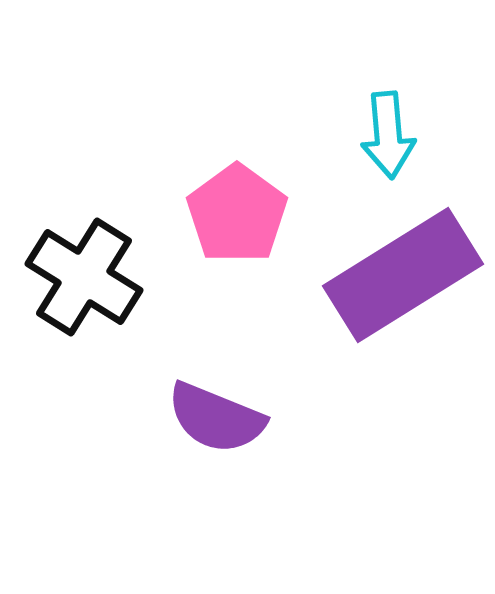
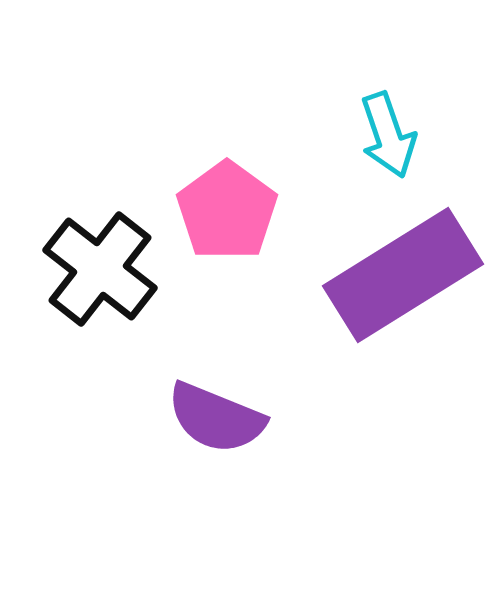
cyan arrow: rotated 14 degrees counterclockwise
pink pentagon: moved 10 px left, 3 px up
black cross: moved 16 px right, 8 px up; rotated 6 degrees clockwise
